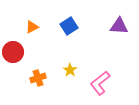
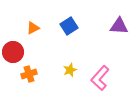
orange triangle: moved 1 px right, 1 px down
yellow star: rotated 16 degrees clockwise
orange cross: moved 9 px left, 4 px up
pink L-shape: moved 5 px up; rotated 10 degrees counterclockwise
